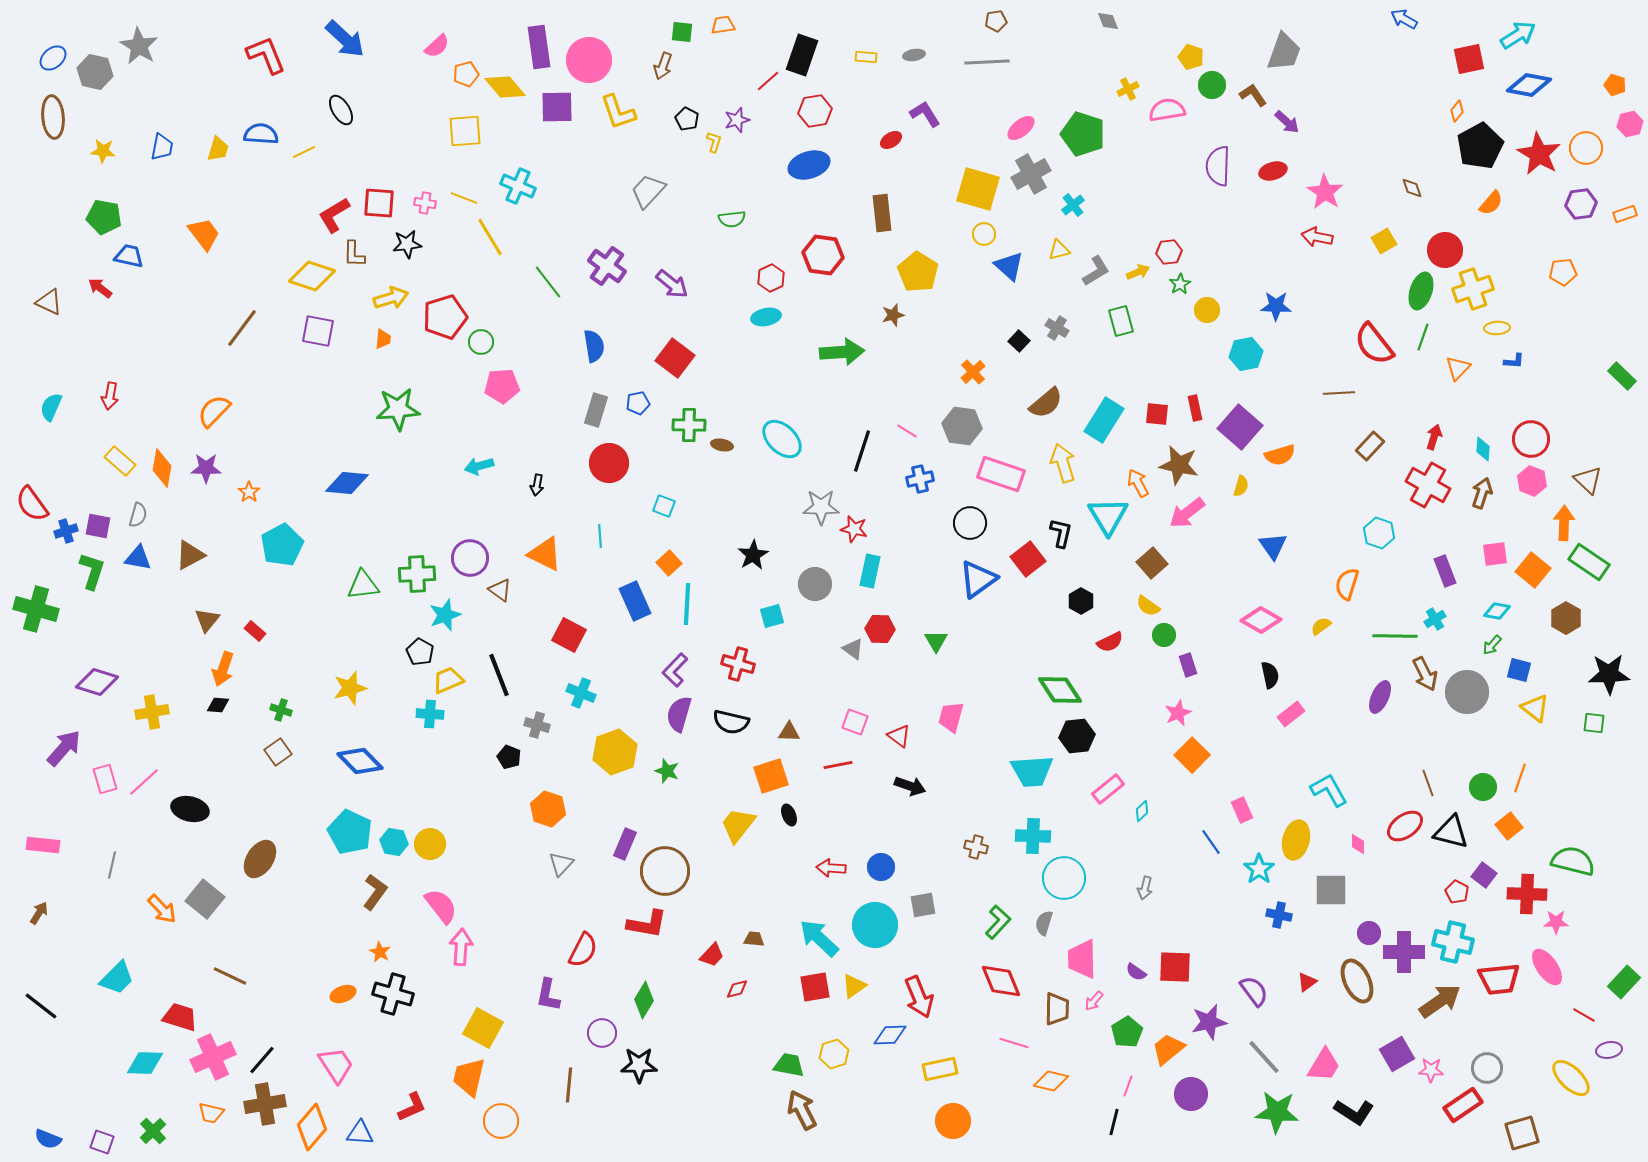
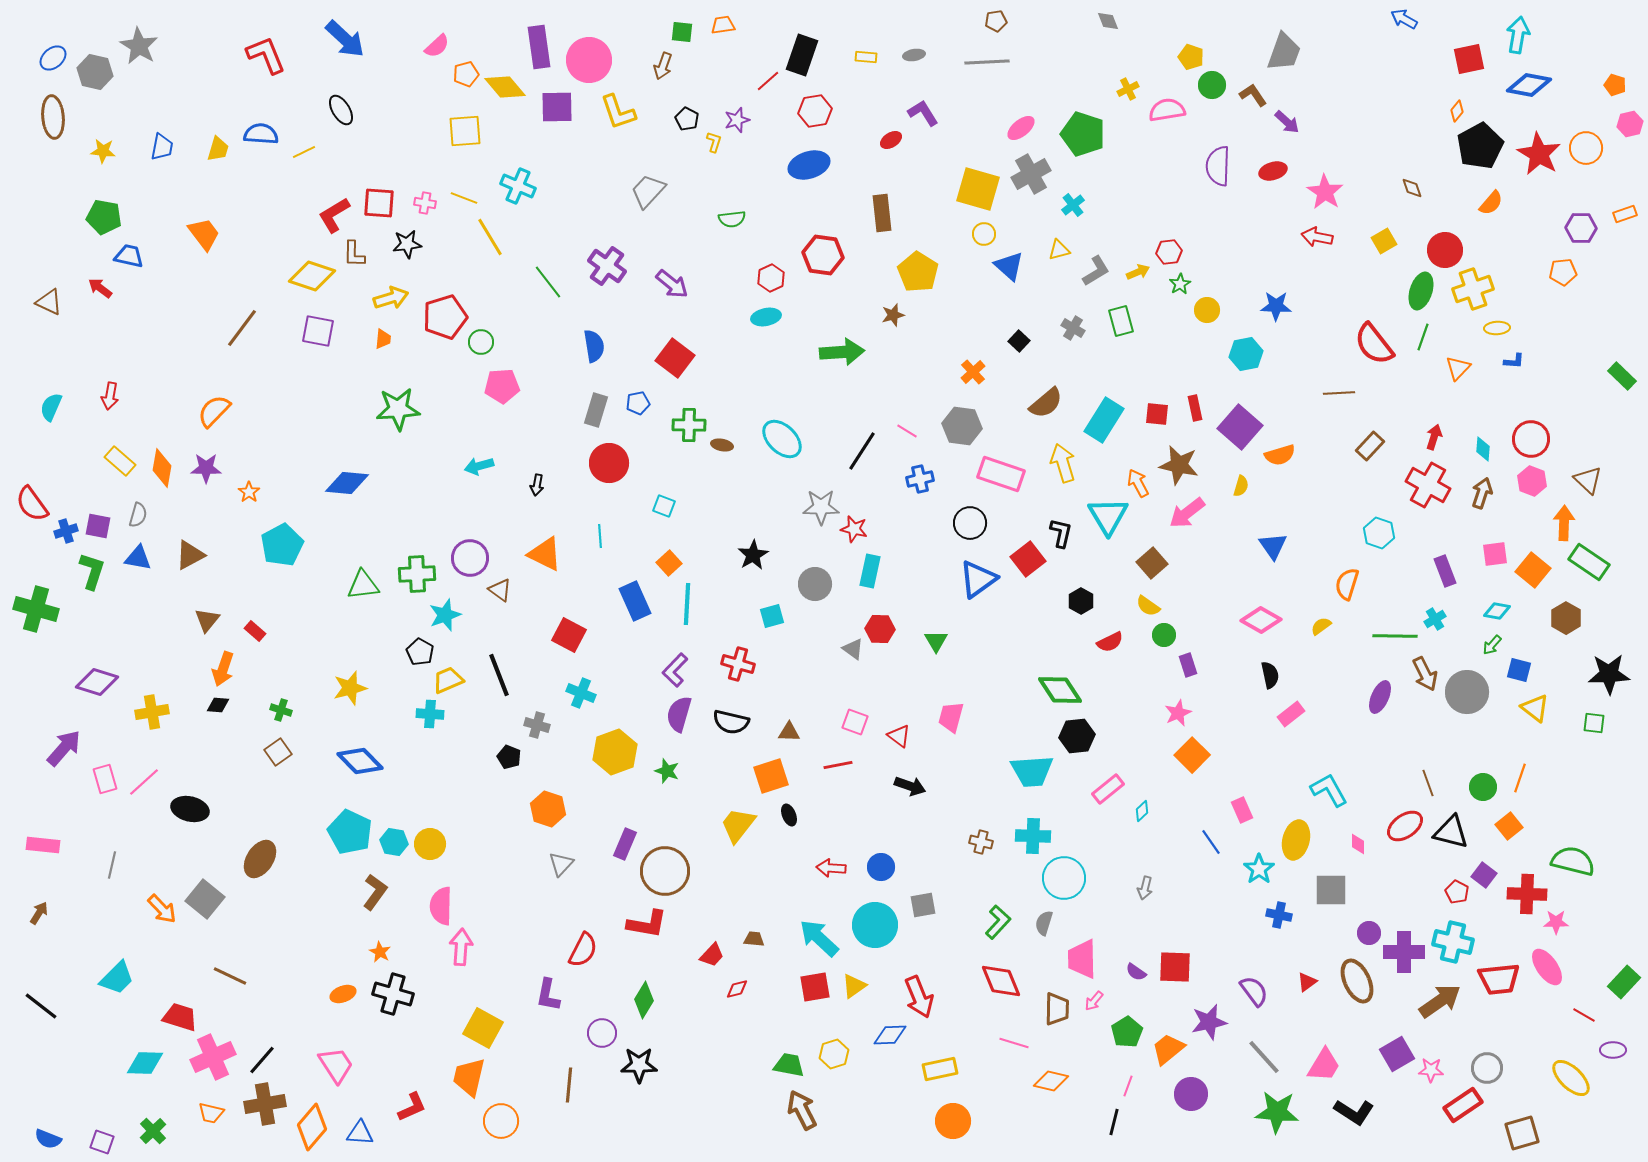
cyan arrow at (1518, 35): rotated 48 degrees counterclockwise
purple L-shape at (925, 114): moved 2 px left, 1 px up
purple hexagon at (1581, 204): moved 24 px down; rotated 8 degrees clockwise
gray cross at (1057, 328): moved 16 px right
black line at (862, 451): rotated 15 degrees clockwise
brown cross at (976, 847): moved 5 px right, 5 px up
pink semicircle at (441, 906): rotated 141 degrees counterclockwise
purple ellipse at (1609, 1050): moved 4 px right; rotated 10 degrees clockwise
